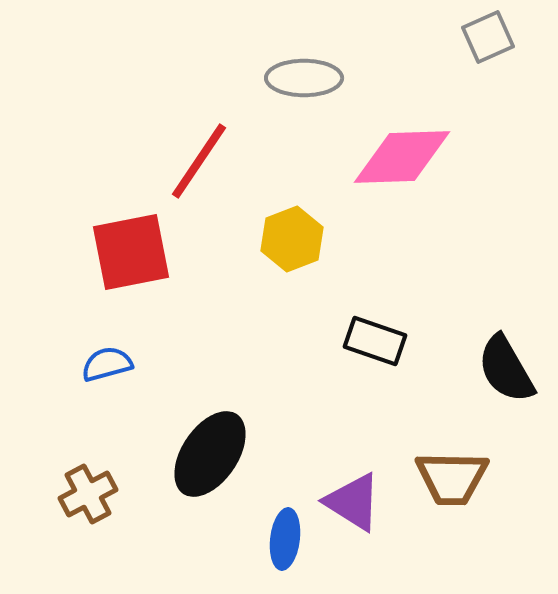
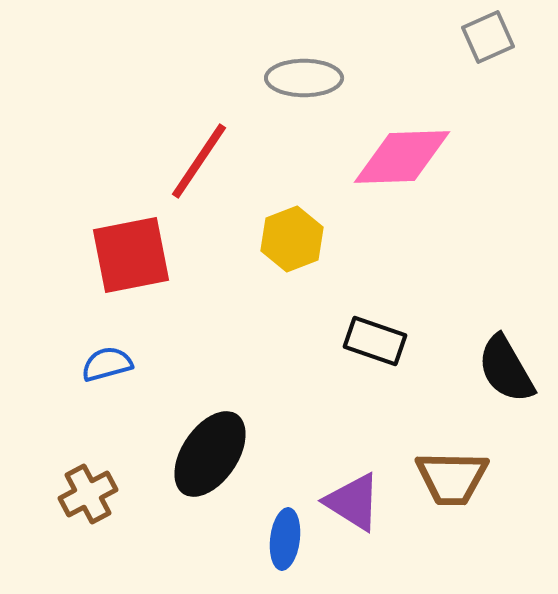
red square: moved 3 px down
